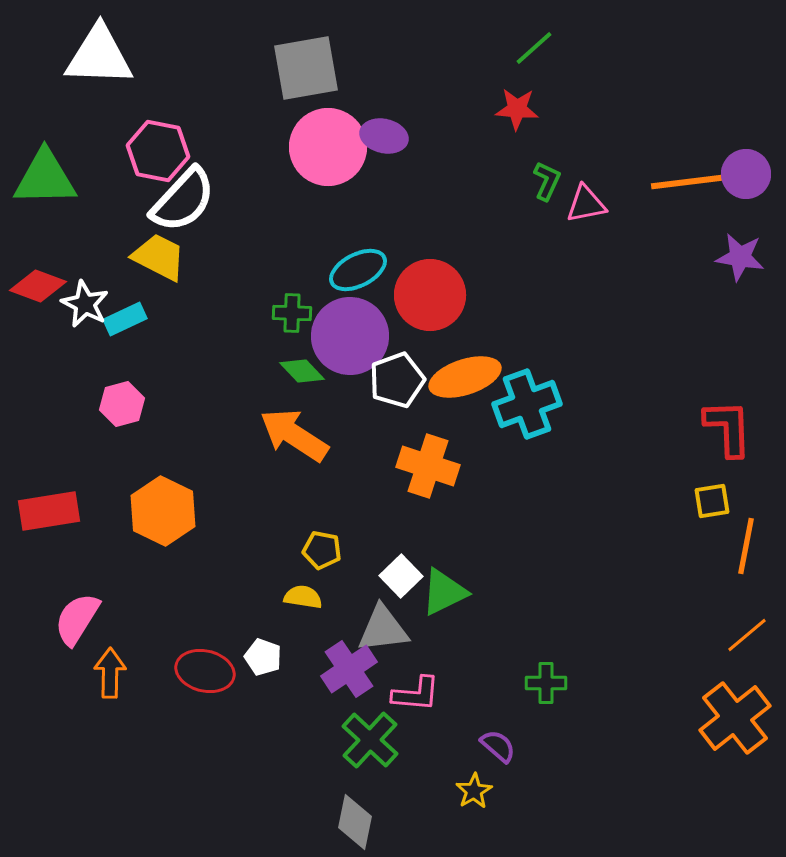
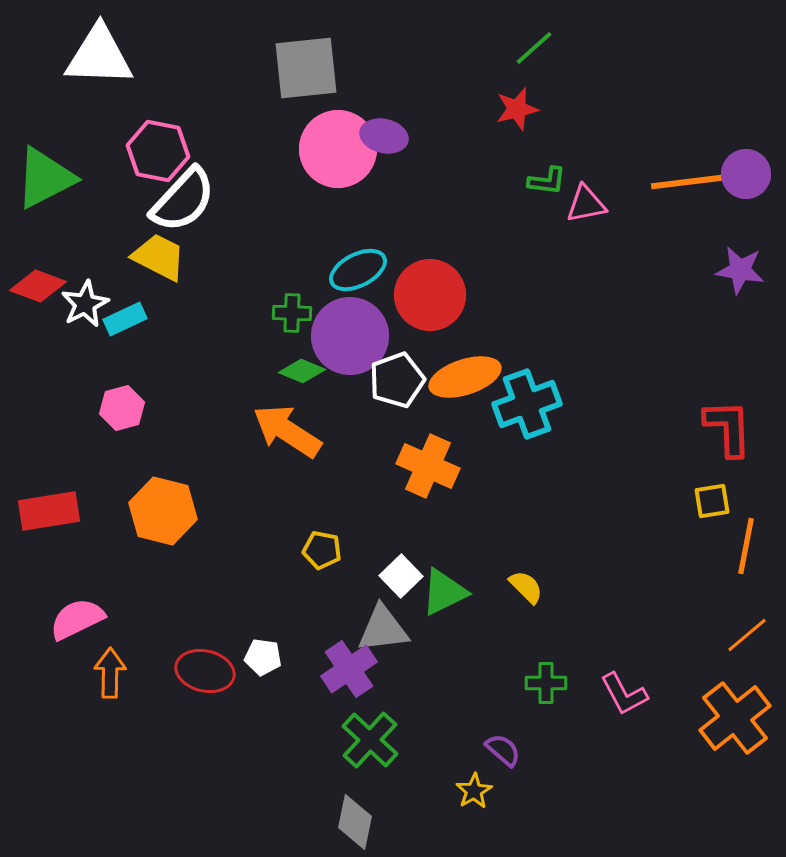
gray square at (306, 68): rotated 4 degrees clockwise
red star at (517, 109): rotated 18 degrees counterclockwise
pink circle at (328, 147): moved 10 px right, 2 px down
green triangle at (45, 178): rotated 26 degrees counterclockwise
green L-shape at (547, 181): rotated 72 degrees clockwise
purple star at (740, 257): moved 13 px down
white star at (85, 304): rotated 18 degrees clockwise
green diamond at (302, 371): rotated 24 degrees counterclockwise
pink hexagon at (122, 404): moved 4 px down
orange arrow at (294, 435): moved 7 px left, 4 px up
orange cross at (428, 466): rotated 6 degrees clockwise
orange hexagon at (163, 511): rotated 12 degrees counterclockwise
yellow semicircle at (303, 597): moved 223 px right, 10 px up; rotated 36 degrees clockwise
pink semicircle at (77, 619): rotated 32 degrees clockwise
white pentagon at (263, 657): rotated 12 degrees counterclockwise
pink L-shape at (416, 694): moved 208 px right; rotated 57 degrees clockwise
purple semicircle at (498, 746): moved 5 px right, 4 px down
